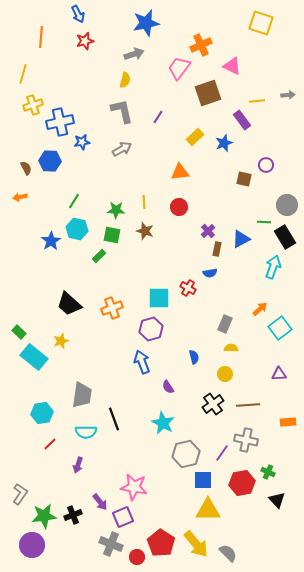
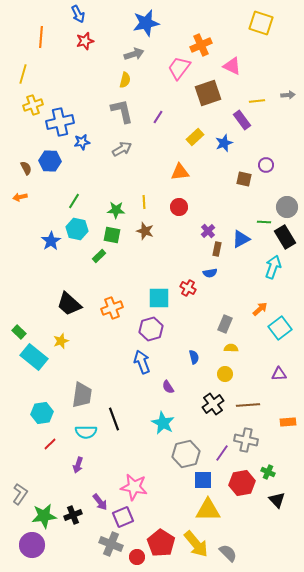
gray circle at (287, 205): moved 2 px down
